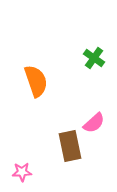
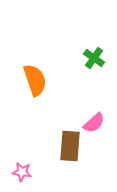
orange semicircle: moved 1 px left, 1 px up
brown rectangle: rotated 16 degrees clockwise
pink star: rotated 12 degrees clockwise
